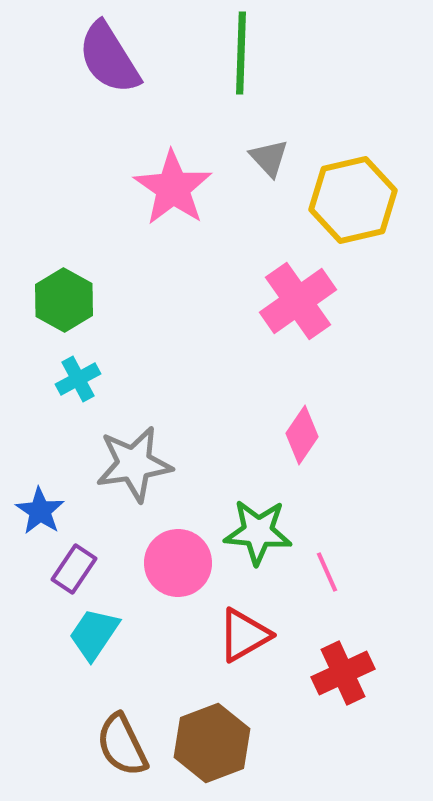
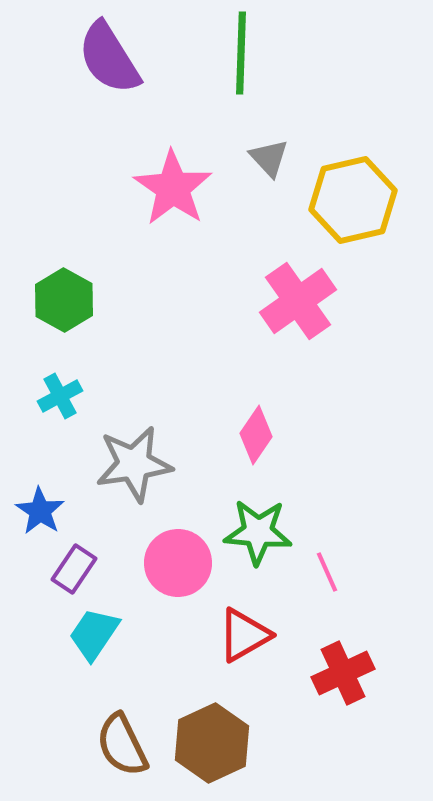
cyan cross: moved 18 px left, 17 px down
pink diamond: moved 46 px left
brown hexagon: rotated 4 degrees counterclockwise
